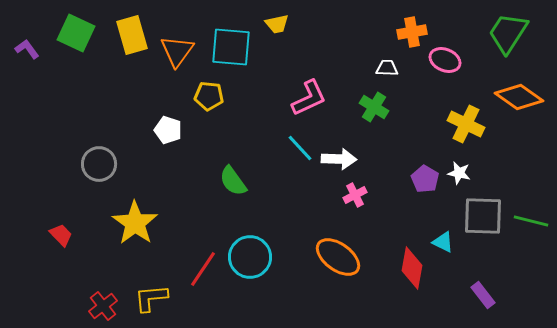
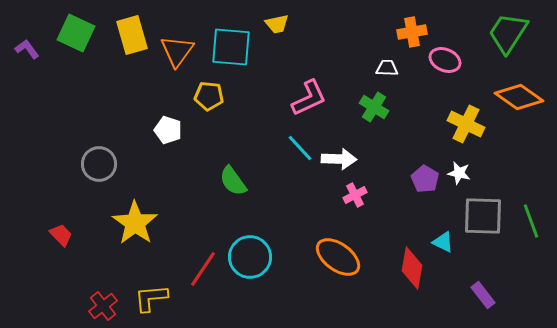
green line: rotated 56 degrees clockwise
